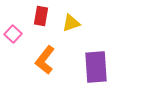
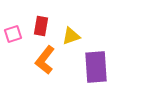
red rectangle: moved 10 px down
yellow triangle: moved 13 px down
pink square: rotated 30 degrees clockwise
